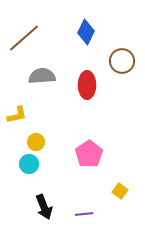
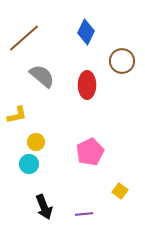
gray semicircle: rotated 44 degrees clockwise
pink pentagon: moved 1 px right, 2 px up; rotated 8 degrees clockwise
